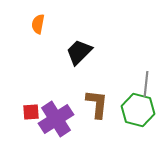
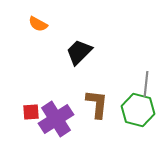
orange semicircle: rotated 72 degrees counterclockwise
